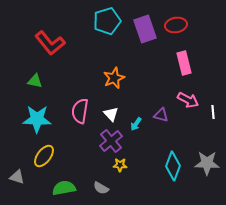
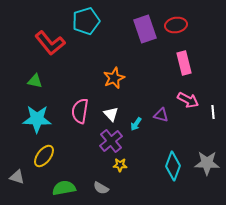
cyan pentagon: moved 21 px left
